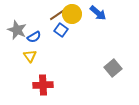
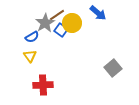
yellow circle: moved 9 px down
gray star: moved 28 px right, 7 px up; rotated 18 degrees clockwise
blue semicircle: moved 2 px left
